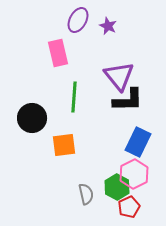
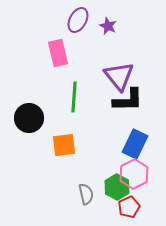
black circle: moved 3 px left
blue rectangle: moved 3 px left, 2 px down
